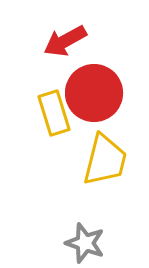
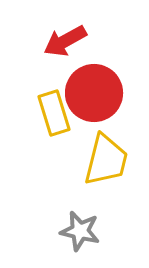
yellow trapezoid: moved 1 px right
gray star: moved 5 px left, 12 px up; rotated 6 degrees counterclockwise
